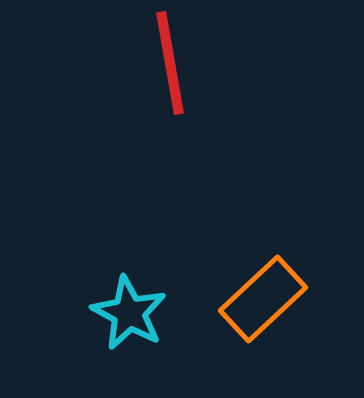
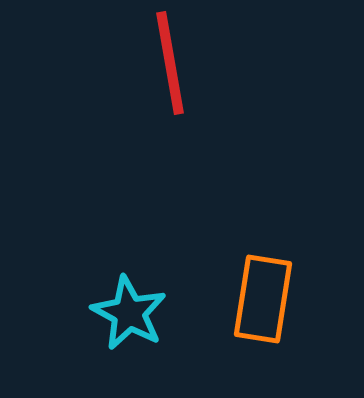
orange rectangle: rotated 38 degrees counterclockwise
